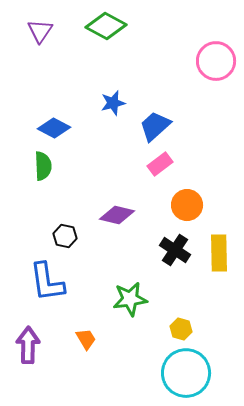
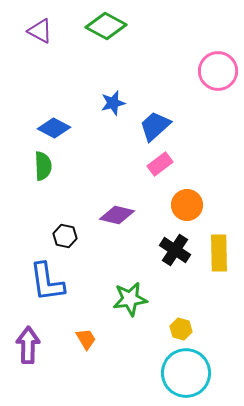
purple triangle: rotated 36 degrees counterclockwise
pink circle: moved 2 px right, 10 px down
